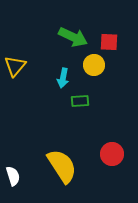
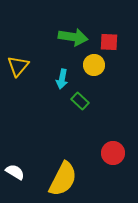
green arrow: rotated 16 degrees counterclockwise
yellow triangle: moved 3 px right
cyan arrow: moved 1 px left, 1 px down
green rectangle: rotated 48 degrees clockwise
red circle: moved 1 px right, 1 px up
yellow semicircle: moved 1 px right, 13 px down; rotated 60 degrees clockwise
white semicircle: moved 2 px right, 4 px up; rotated 42 degrees counterclockwise
